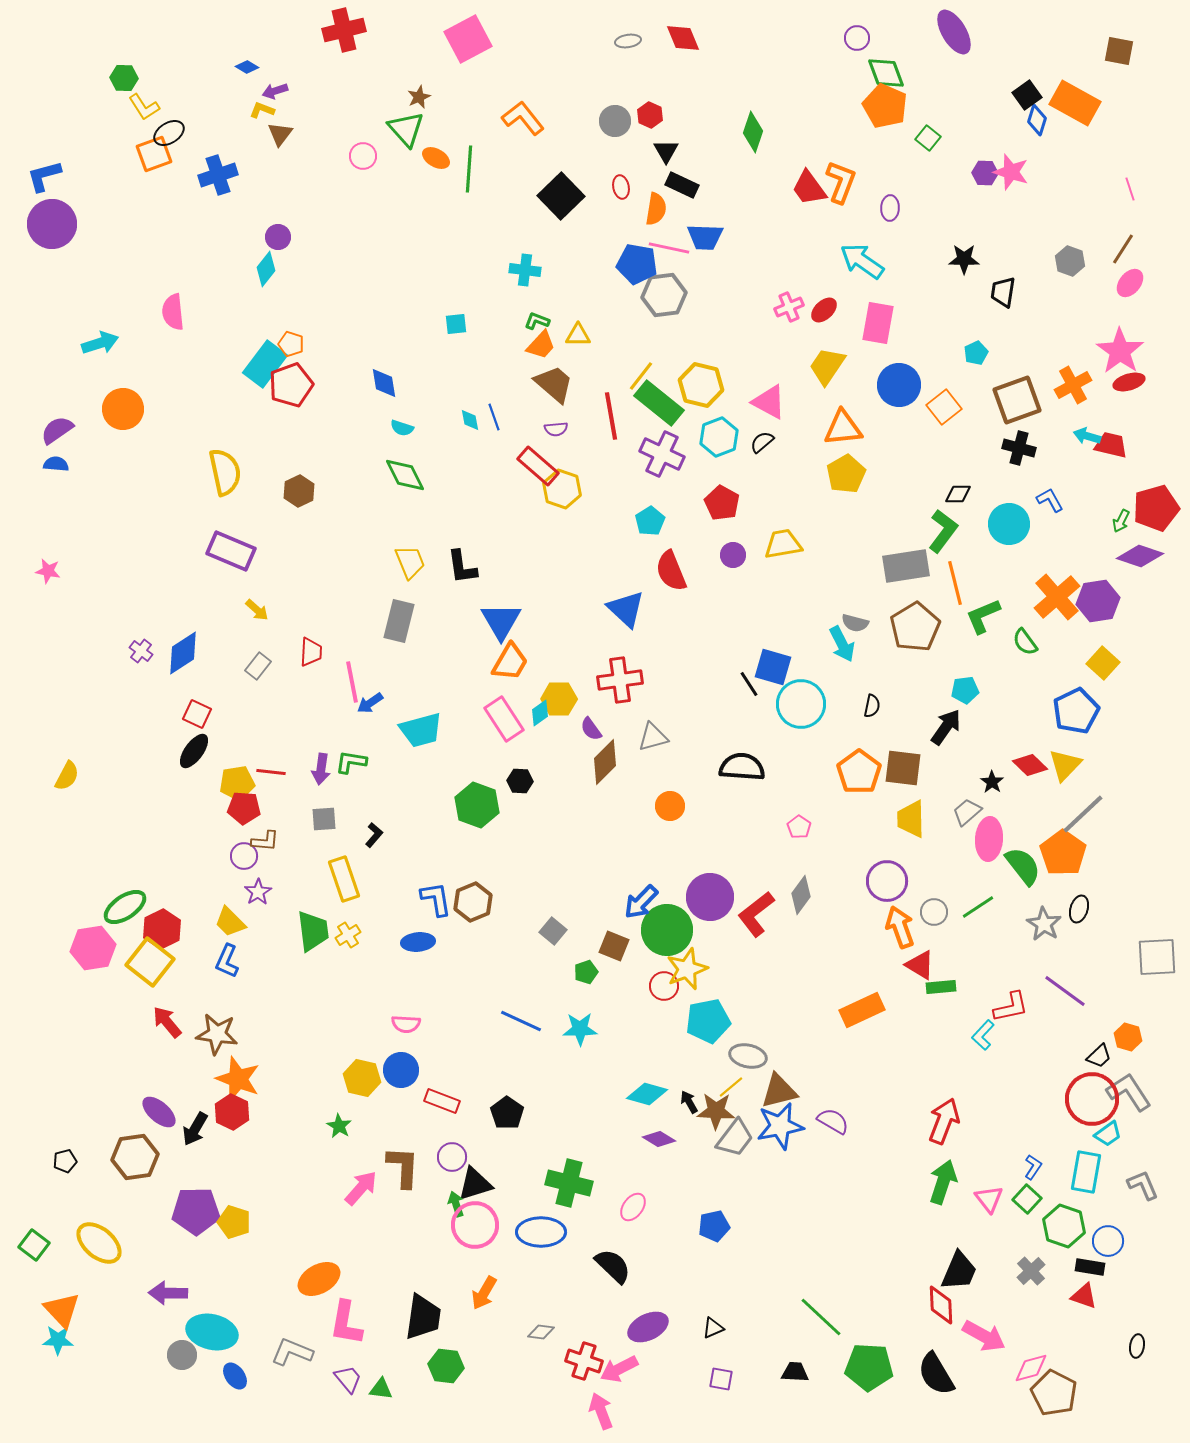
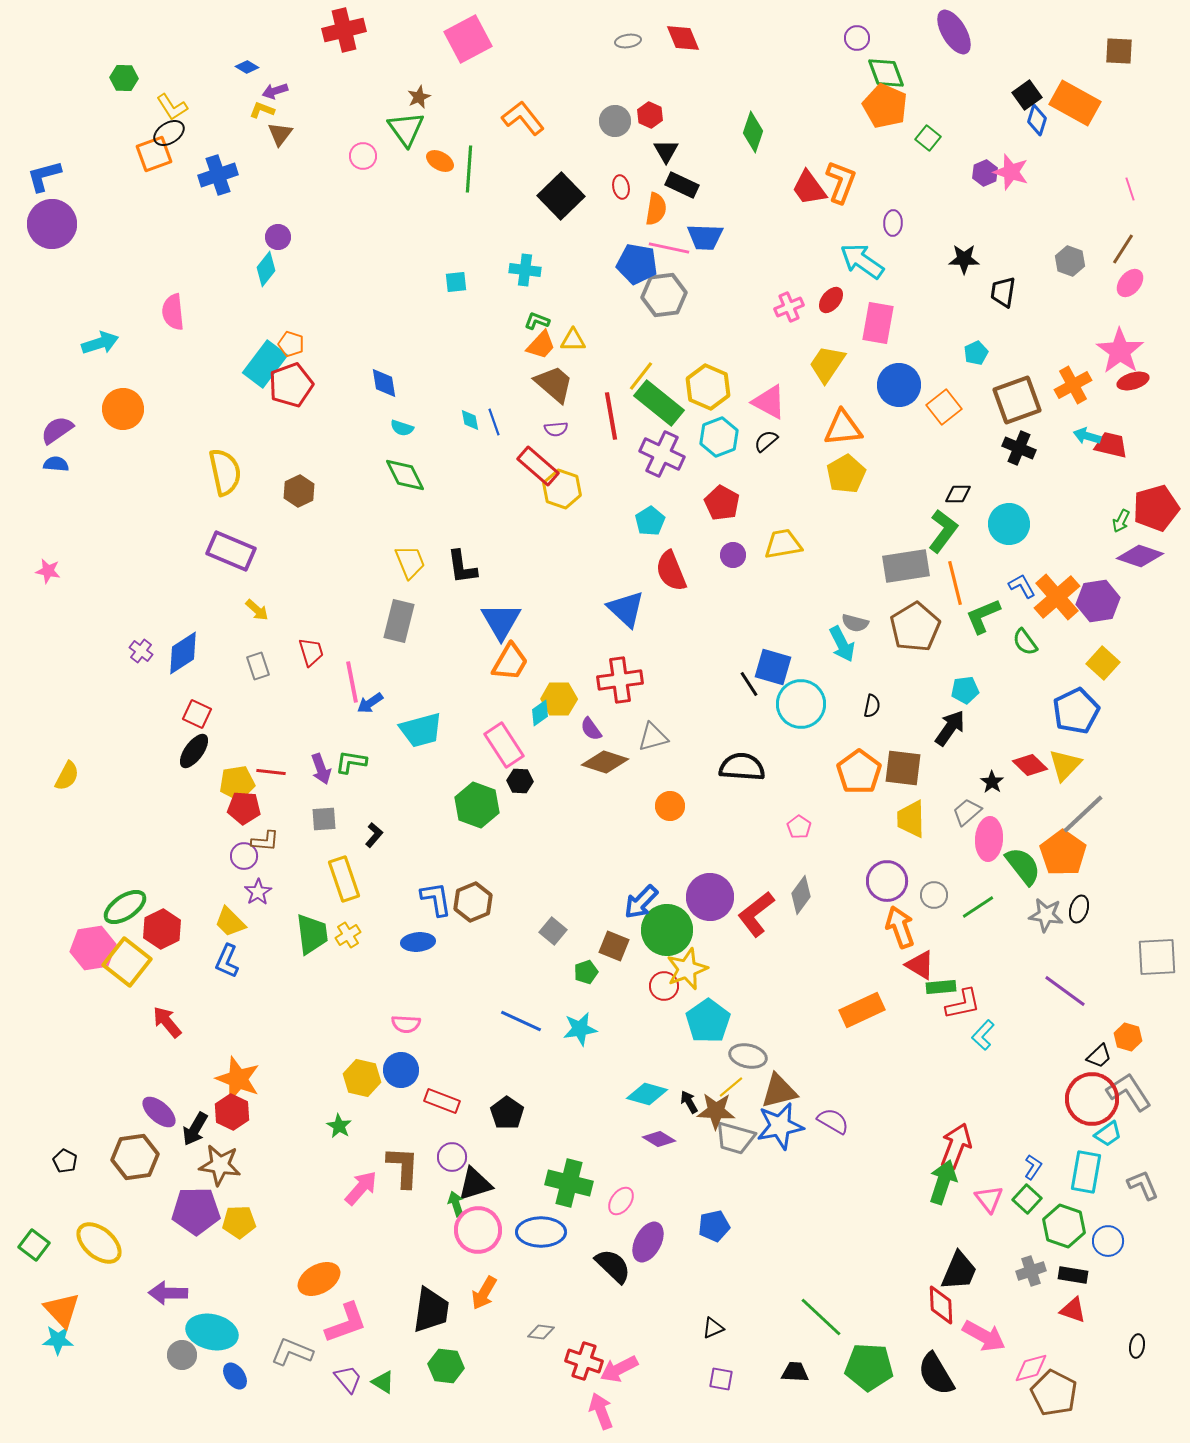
brown square at (1119, 51): rotated 8 degrees counterclockwise
yellow L-shape at (144, 107): moved 28 px right
green triangle at (406, 129): rotated 6 degrees clockwise
orange ellipse at (436, 158): moved 4 px right, 3 px down
purple hexagon at (985, 173): rotated 25 degrees counterclockwise
purple ellipse at (890, 208): moved 3 px right, 15 px down
red ellipse at (824, 310): moved 7 px right, 10 px up; rotated 8 degrees counterclockwise
cyan square at (456, 324): moved 42 px up
yellow triangle at (578, 335): moved 5 px left, 5 px down
yellow trapezoid at (827, 366): moved 2 px up
red ellipse at (1129, 382): moved 4 px right, 1 px up
yellow hexagon at (701, 385): moved 7 px right, 2 px down; rotated 9 degrees clockwise
blue line at (494, 417): moved 5 px down
black semicircle at (762, 442): moved 4 px right, 1 px up
black cross at (1019, 448): rotated 8 degrees clockwise
blue L-shape at (1050, 500): moved 28 px left, 86 px down
red trapezoid at (311, 652): rotated 20 degrees counterclockwise
gray rectangle at (258, 666): rotated 56 degrees counterclockwise
pink rectangle at (504, 719): moved 26 px down
black arrow at (946, 727): moved 4 px right, 1 px down
brown diamond at (605, 762): rotated 63 degrees clockwise
purple arrow at (321, 769): rotated 28 degrees counterclockwise
gray circle at (934, 912): moved 17 px up
gray star at (1044, 924): moved 2 px right, 9 px up; rotated 24 degrees counterclockwise
green trapezoid at (313, 931): moved 1 px left, 3 px down
yellow square at (150, 962): moved 23 px left
red L-shape at (1011, 1007): moved 48 px left, 3 px up
cyan pentagon at (708, 1021): rotated 24 degrees counterclockwise
cyan star at (580, 1029): rotated 8 degrees counterclockwise
brown star at (217, 1034): moved 3 px right, 131 px down
red arrow at (944, 1121): moved 12 px right, 25 px down
gray trapezoid at (735, 1138): rotated 69 degrees clockwise
black pentagon at (65, 1161): rotated 30 degrees counterclockwise
pink ellipse at (633, 1207): moved 12 px left, 6 px up
yellow pentagon at (234, 1222): moved 5 px right; rotated 20 degrees counterclockwise
pink circle at (475, 1225): moved 3 px right, 5 px down
black rectangle at (1090, 1267): moved 17 px left, 8 px down
gray cross at (1031, 1271): rotated 24 degrees clockwise
red triangle at (1084, 1296): moved 11 px left, 14 px down
black trapezoid at (423, 1317): moved 8 px right, 7 px up
pink L-shape at (346, 1323): rotated 120 degrees counterclockwise
purple ellipse at (648, 1327): moved 85 px up; rotated 36 degrees counterclockwise
green triangle at (381, 1389): moved 2 px right, 7 px up; rotated 25 degrees clockwise
